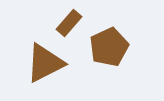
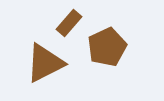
brown pentagon: moved 2 px left
